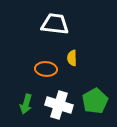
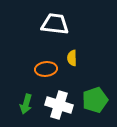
orange ellipse: rotated 10 degrees counterclockwise
green pentagon: moved 1 px up; rotated 10 degrees clockwise
